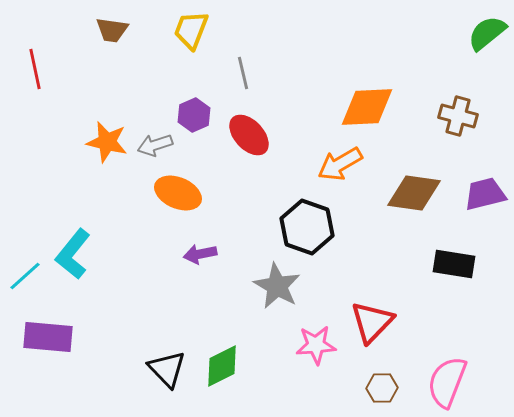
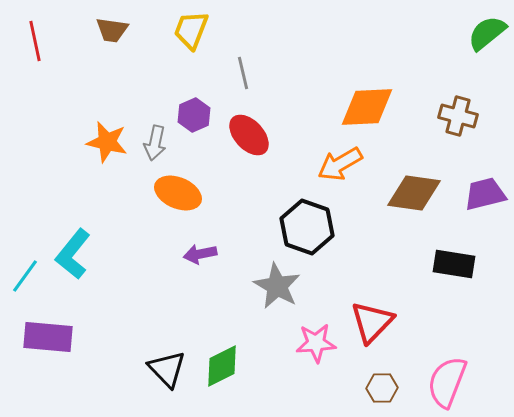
red line: moved 28 px up
gray arrow: moved 2 px up; rotated 60 degrees counterclockwise
cyan line: rotated 12 degrees counterclockwise
pink star: moved 2 px up
